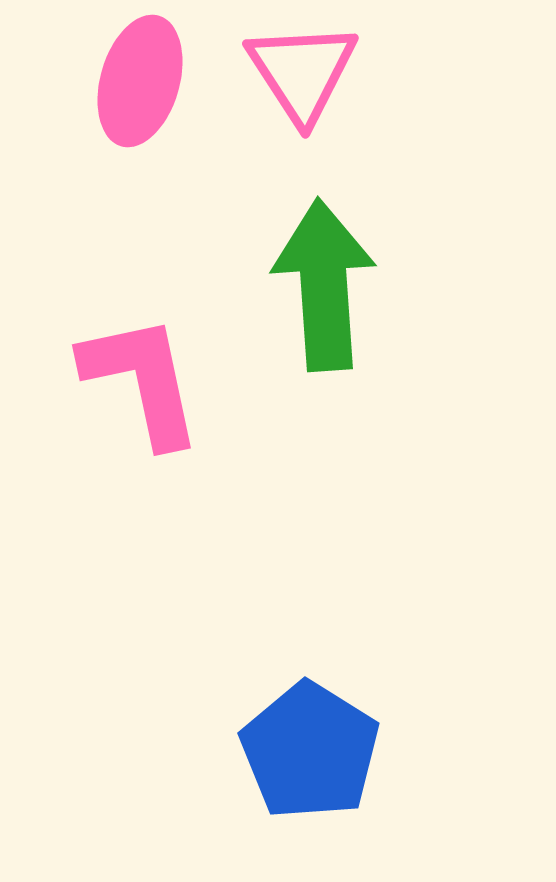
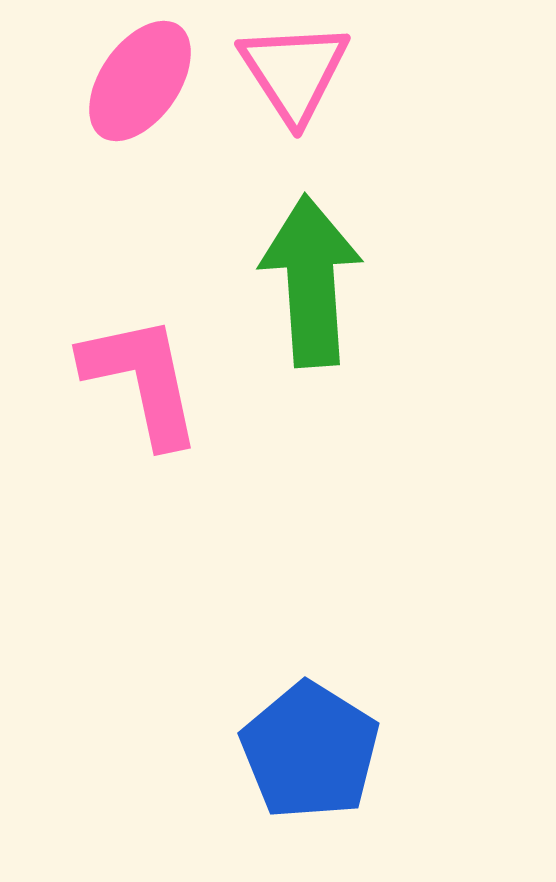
pink triangle: moved 8 px left
pink ellipse: rotated 19 degrees clockwise
green arrow: moved 13 px left, 4 px up
